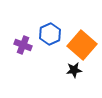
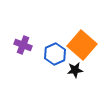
blue hexagon: moved 5 px right, 20 px down
black star: moved 1 px right
